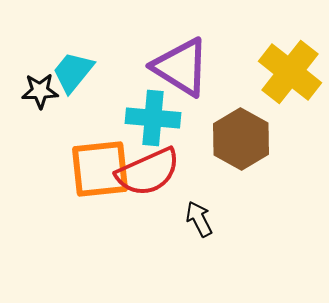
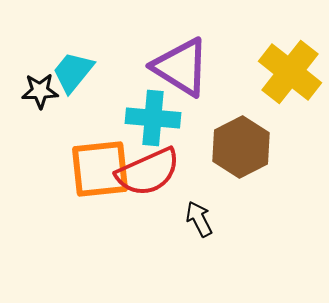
brown hexagon: moved 8 px down; rotated 4 degrees clockwise
